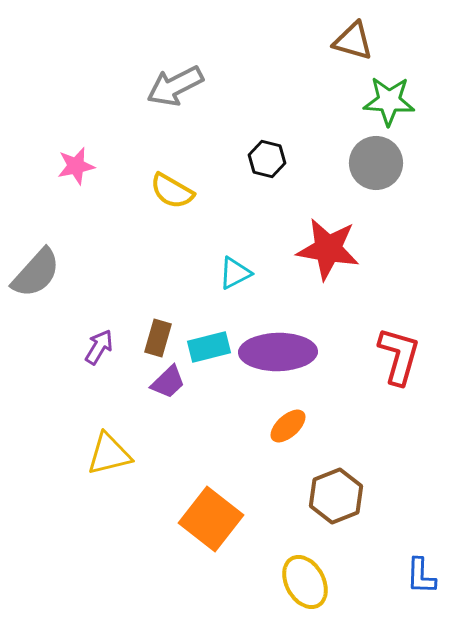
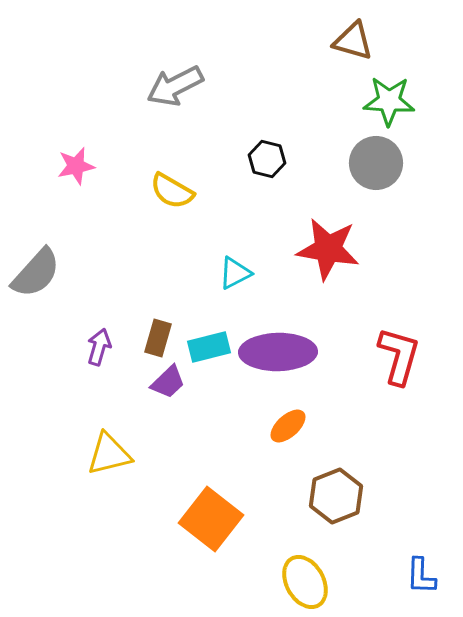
purple arrow: rotated 15 degrees counterclockwise
